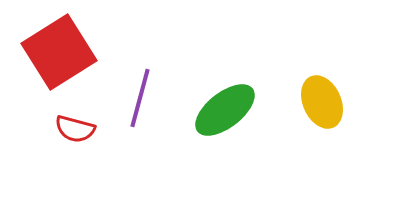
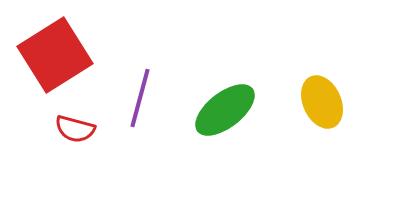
red square: moved 4 px left, 3 px down
